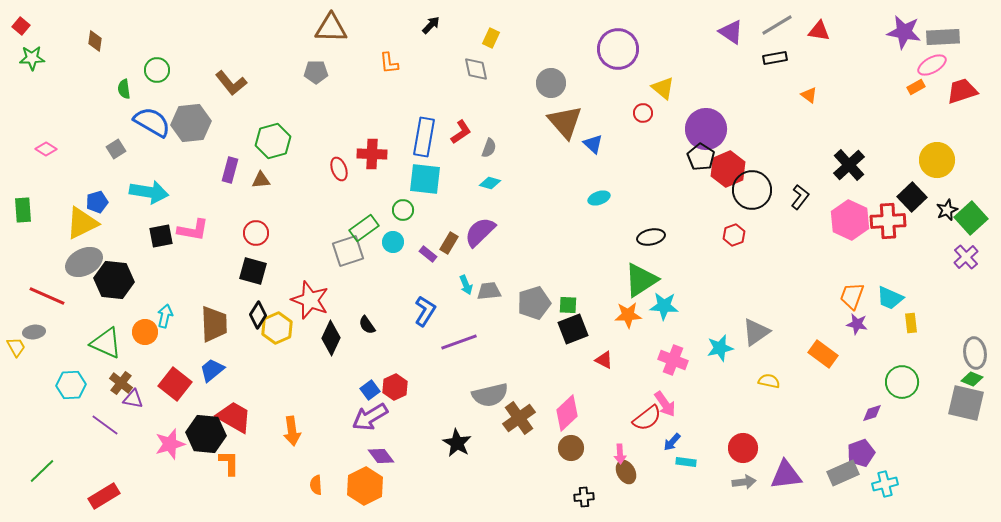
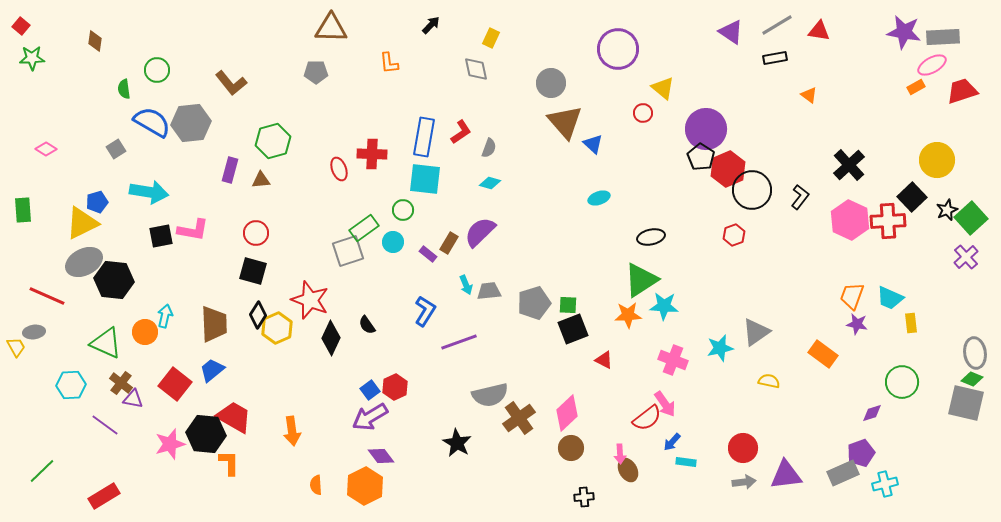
brown ellipse at (626, 472): moved 2 px right, 2 px up
